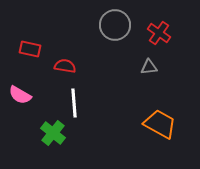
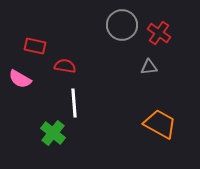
gray circle: moved 7 px right
red rectangle: moved 5 px right, 3 px up
pink semicircle: moved 16 px up
